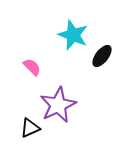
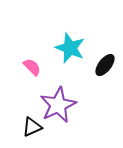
cyan star: moved 3 px left, 13 px down
black ellipse: moved 3 px right, 9 px down
black triangle: moved 2 px right, 1 px up
